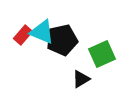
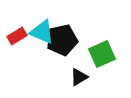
red rectangle: moved 6 px left, 1 px down; rotated 18 degrees clockwise
black triangle: moved 2 px left, 2 px up
